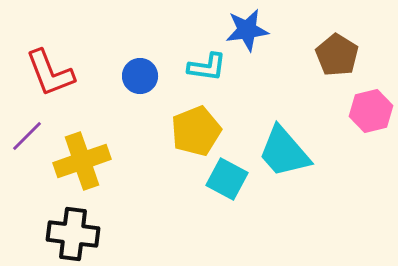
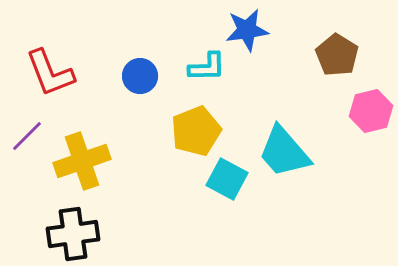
cyan L-shape: rotated 9 degrees counterclockwise
black cross: rotated 15 degrees counterclockwise
